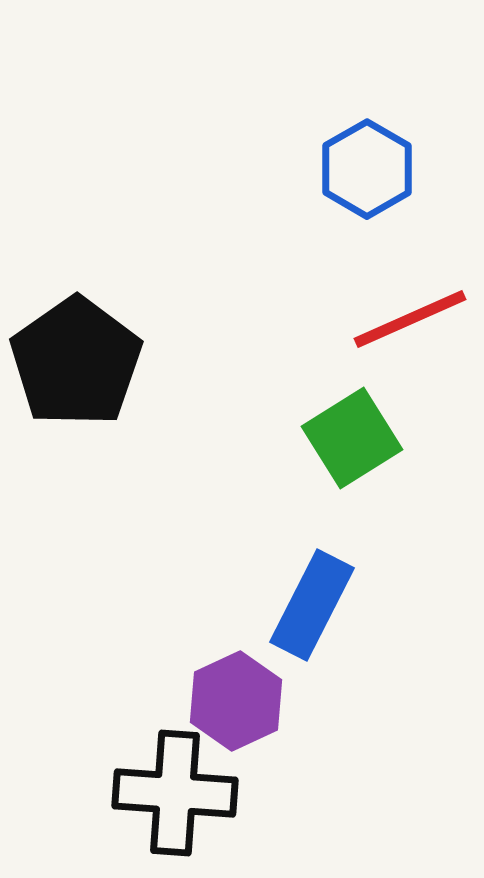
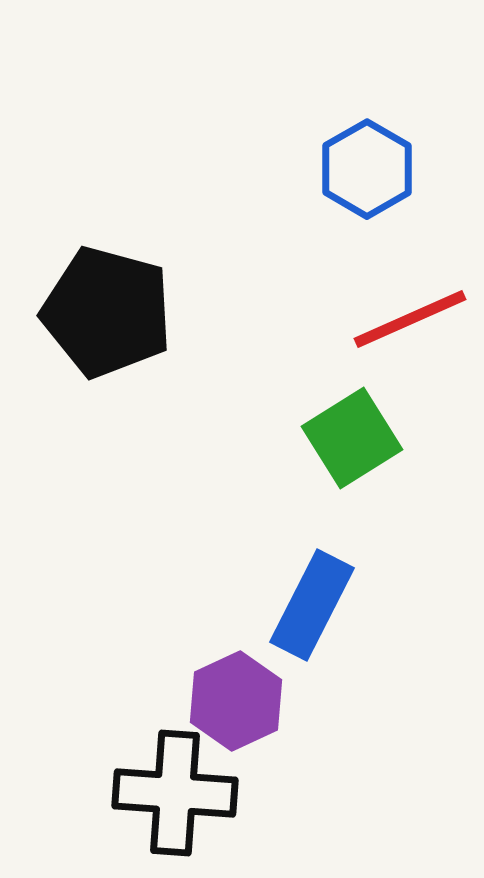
black pentagon: moved 31 px right, 50 px up; rotated 22 degrees counterclockwise
